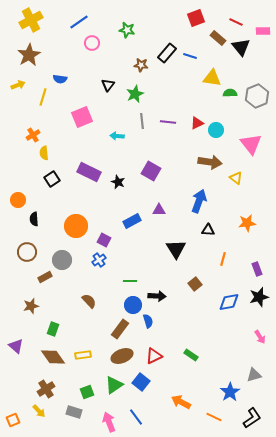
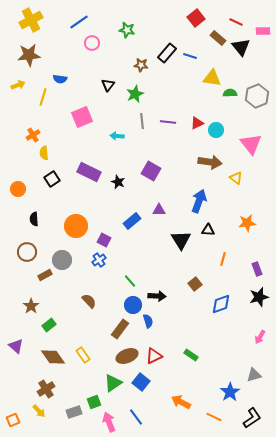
red square at (196, 18): rotated 18 degrees counterclockwise
brown star at (29, 55): rotated 25 degrees clockwise
orange circle at (18, 200): moved 11 px up
blue rectangle at (132, 221): rotated 12 degrees counterclockwise
black triangle at (176, 249): moved 5 px right, 9 px up
brown rectangle at (45, 277): moved 2 px up
green line at (130, 281): rotated 48 degrees clockwise
blue diamond at (229, 302): moved 8 px left, 2 px down; rotated 10 degrees counterclockwise
brown star at (31, 306): rotated 21 degrees counterclockwise
green rectangle at (53, 329): moved 4 px left, 4 px up; rotated 32 degrees clockwise
pink arrow at (260, 337): rotated 64 degrees clockwise
yellow rectangle at (83, 355): rotated 63 degrees clockwise
brown ellipse at (122, 356): moved 5 px right
green triangle at (114, 385): moved 1 px left, 2 px up
green square at (87, 392): moved 7 px right, 10 px down
gray rectangle at (74, 412): rotated 35 degrees counterclockwise
